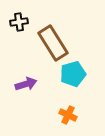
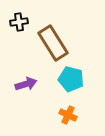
cyan pentagon: moved 2 px left, 5 px down; rotated 30 degrees clockwise
